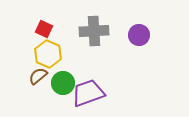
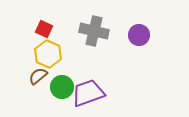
gray cross: rotated 16 degrees clockwise
green circle: moved 1 px left, 4 px down
